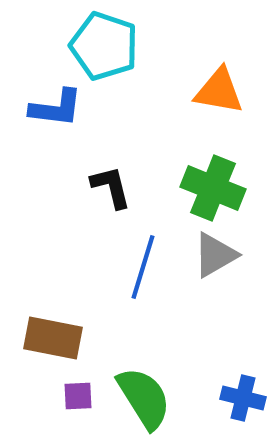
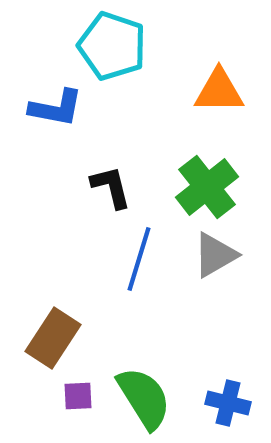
cyan pentagon: moved 8 px right
orange triangle: rotated 10 degrees counterclockwise
blue L-shape: rotated 4 degrees clockwise
green cross: moved 6 px left, 1 px up; rotated 30 degrees clockwise
blue line: moved 4 px left, 8 px up
brown rectangle: rotated 68 degrees counterclockwise
blue cross: moved 15 px left, 5 px down
